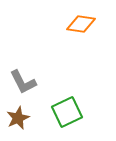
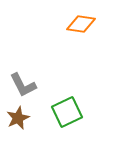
gray L-shape: moved 3 px down
